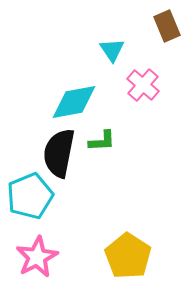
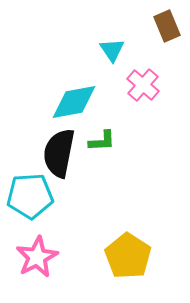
cyan pentagon: rotated 18 degrees clockwise
